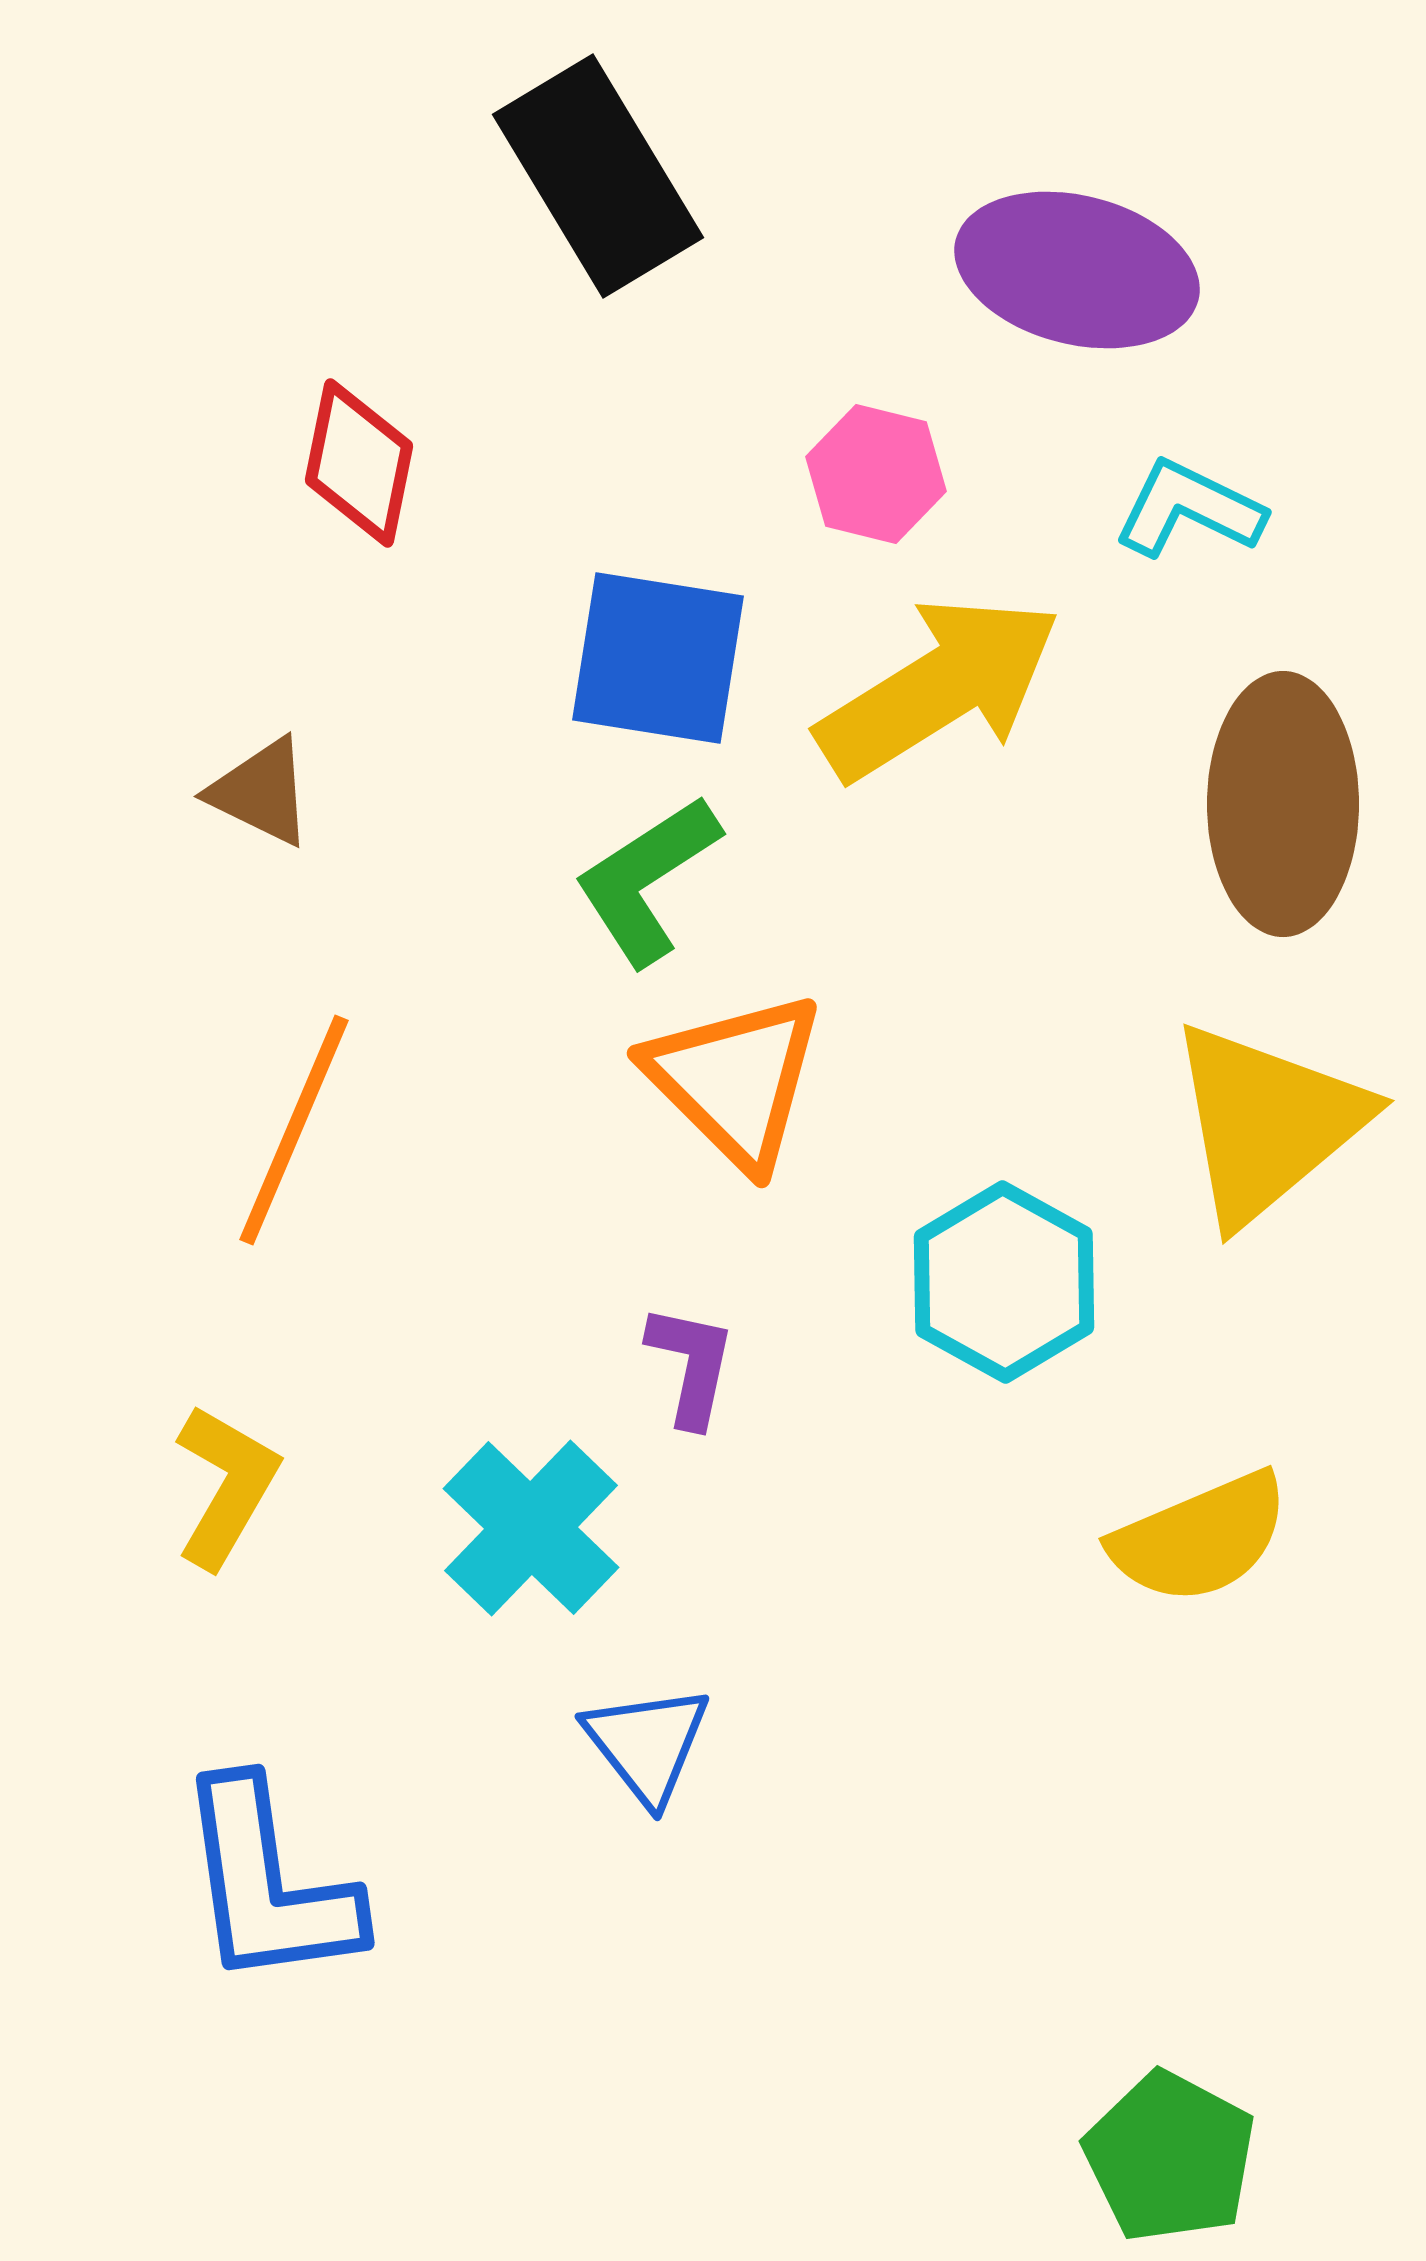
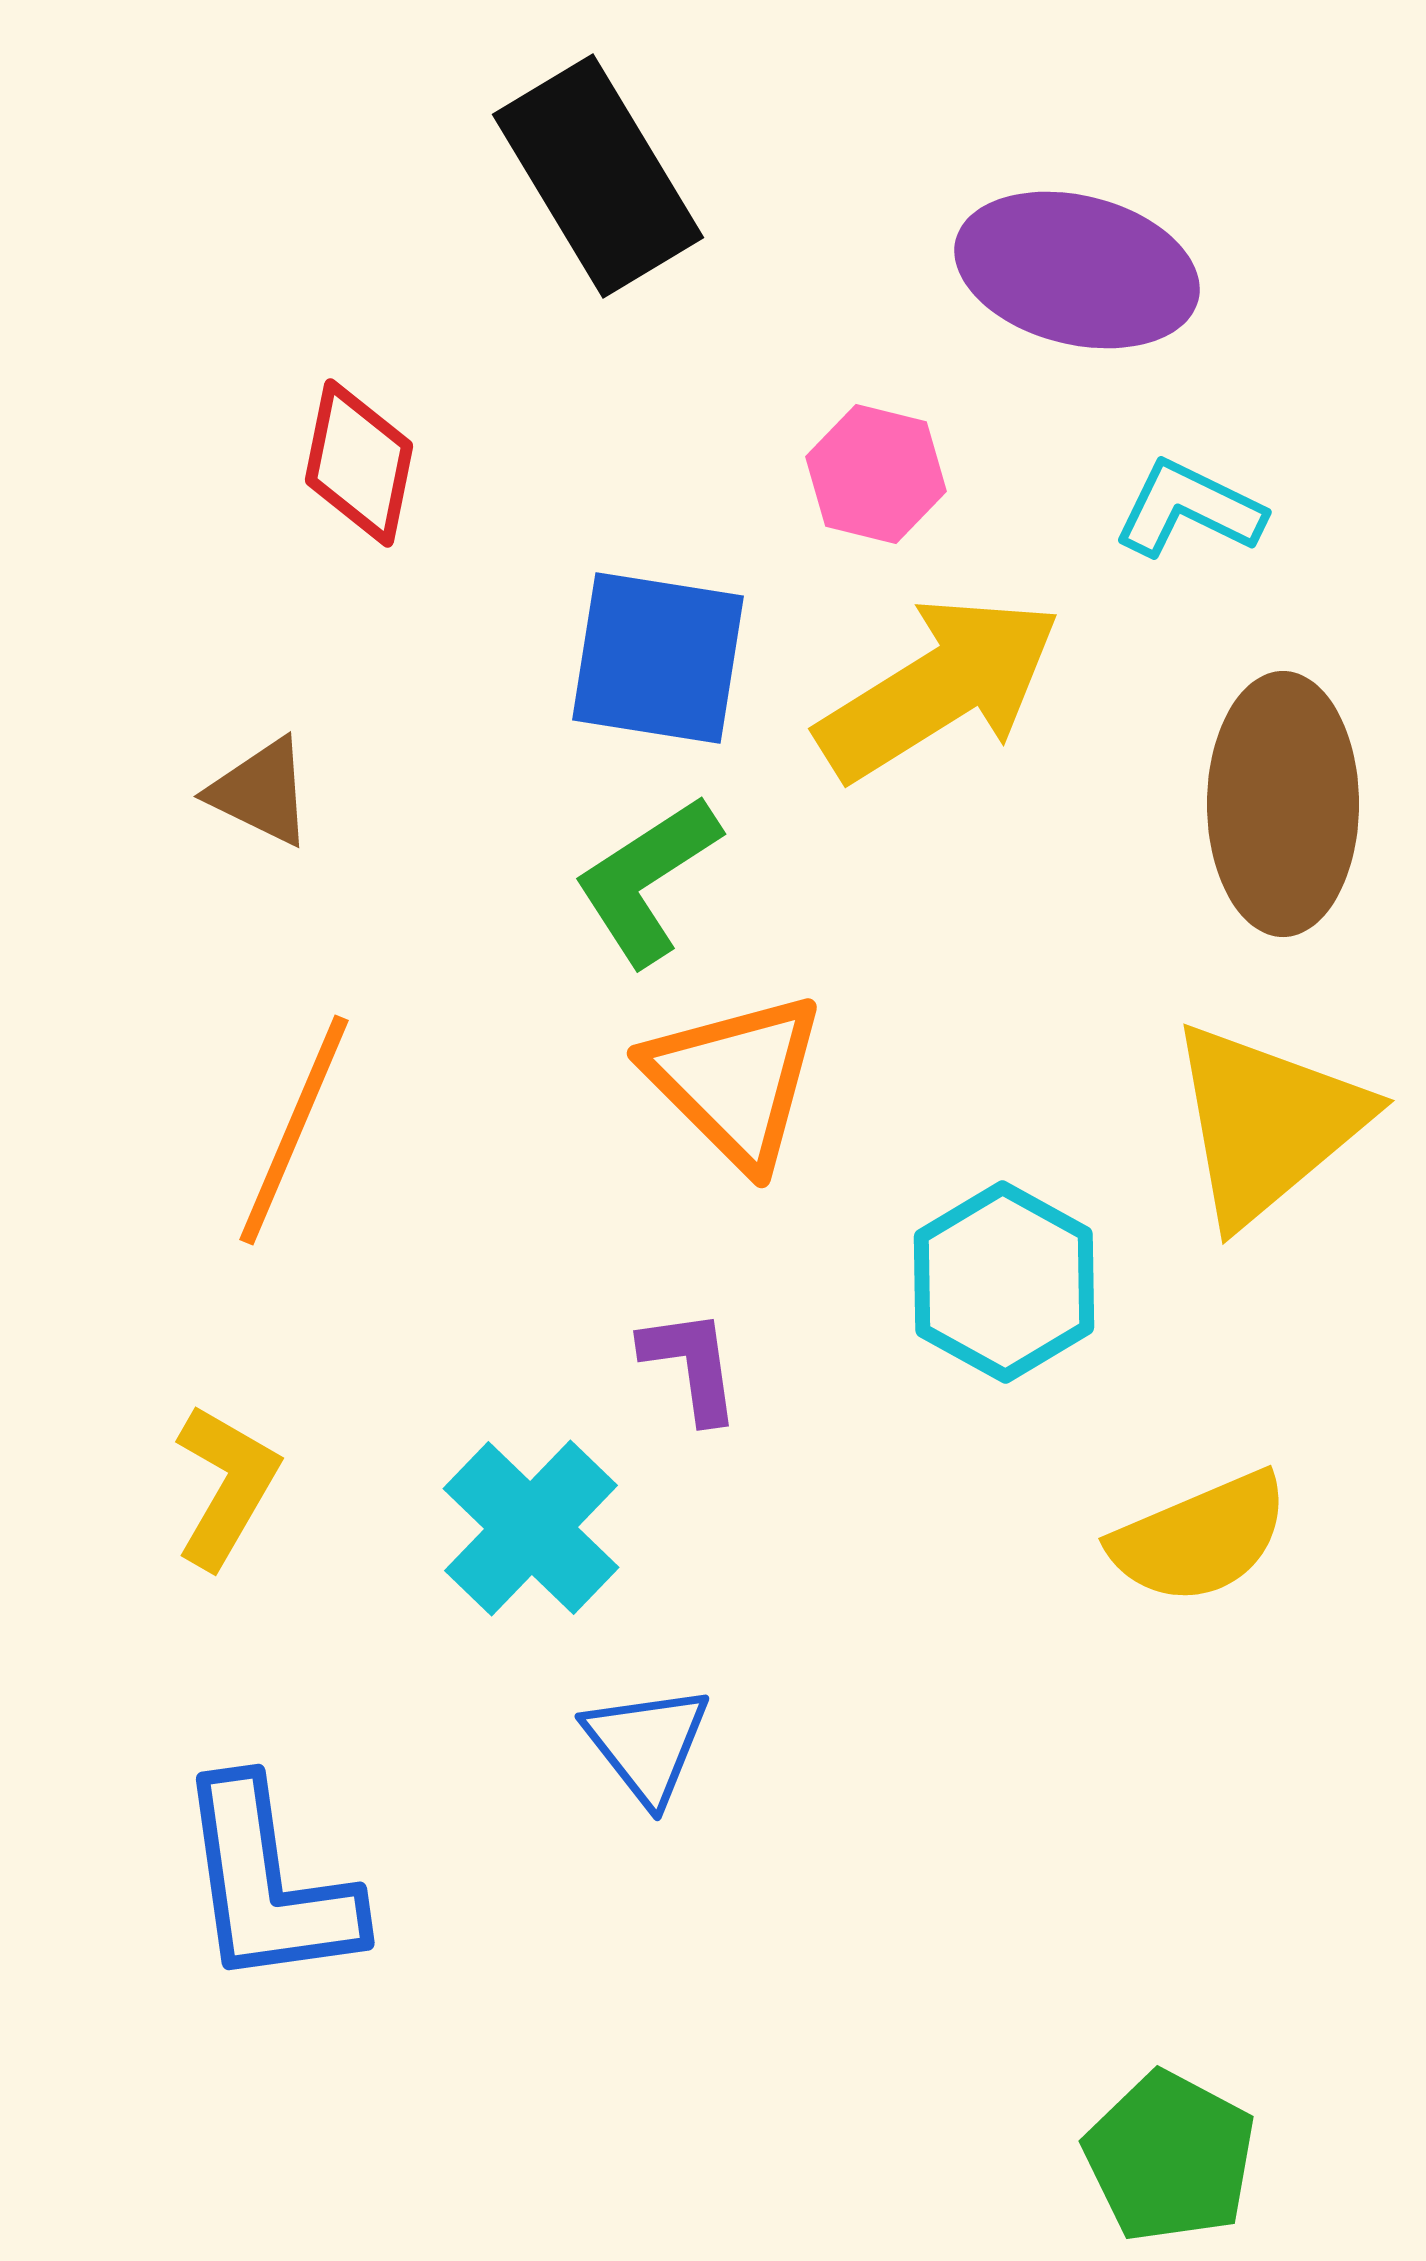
purple L-shape: rotated 20 degrees counterclockwise
